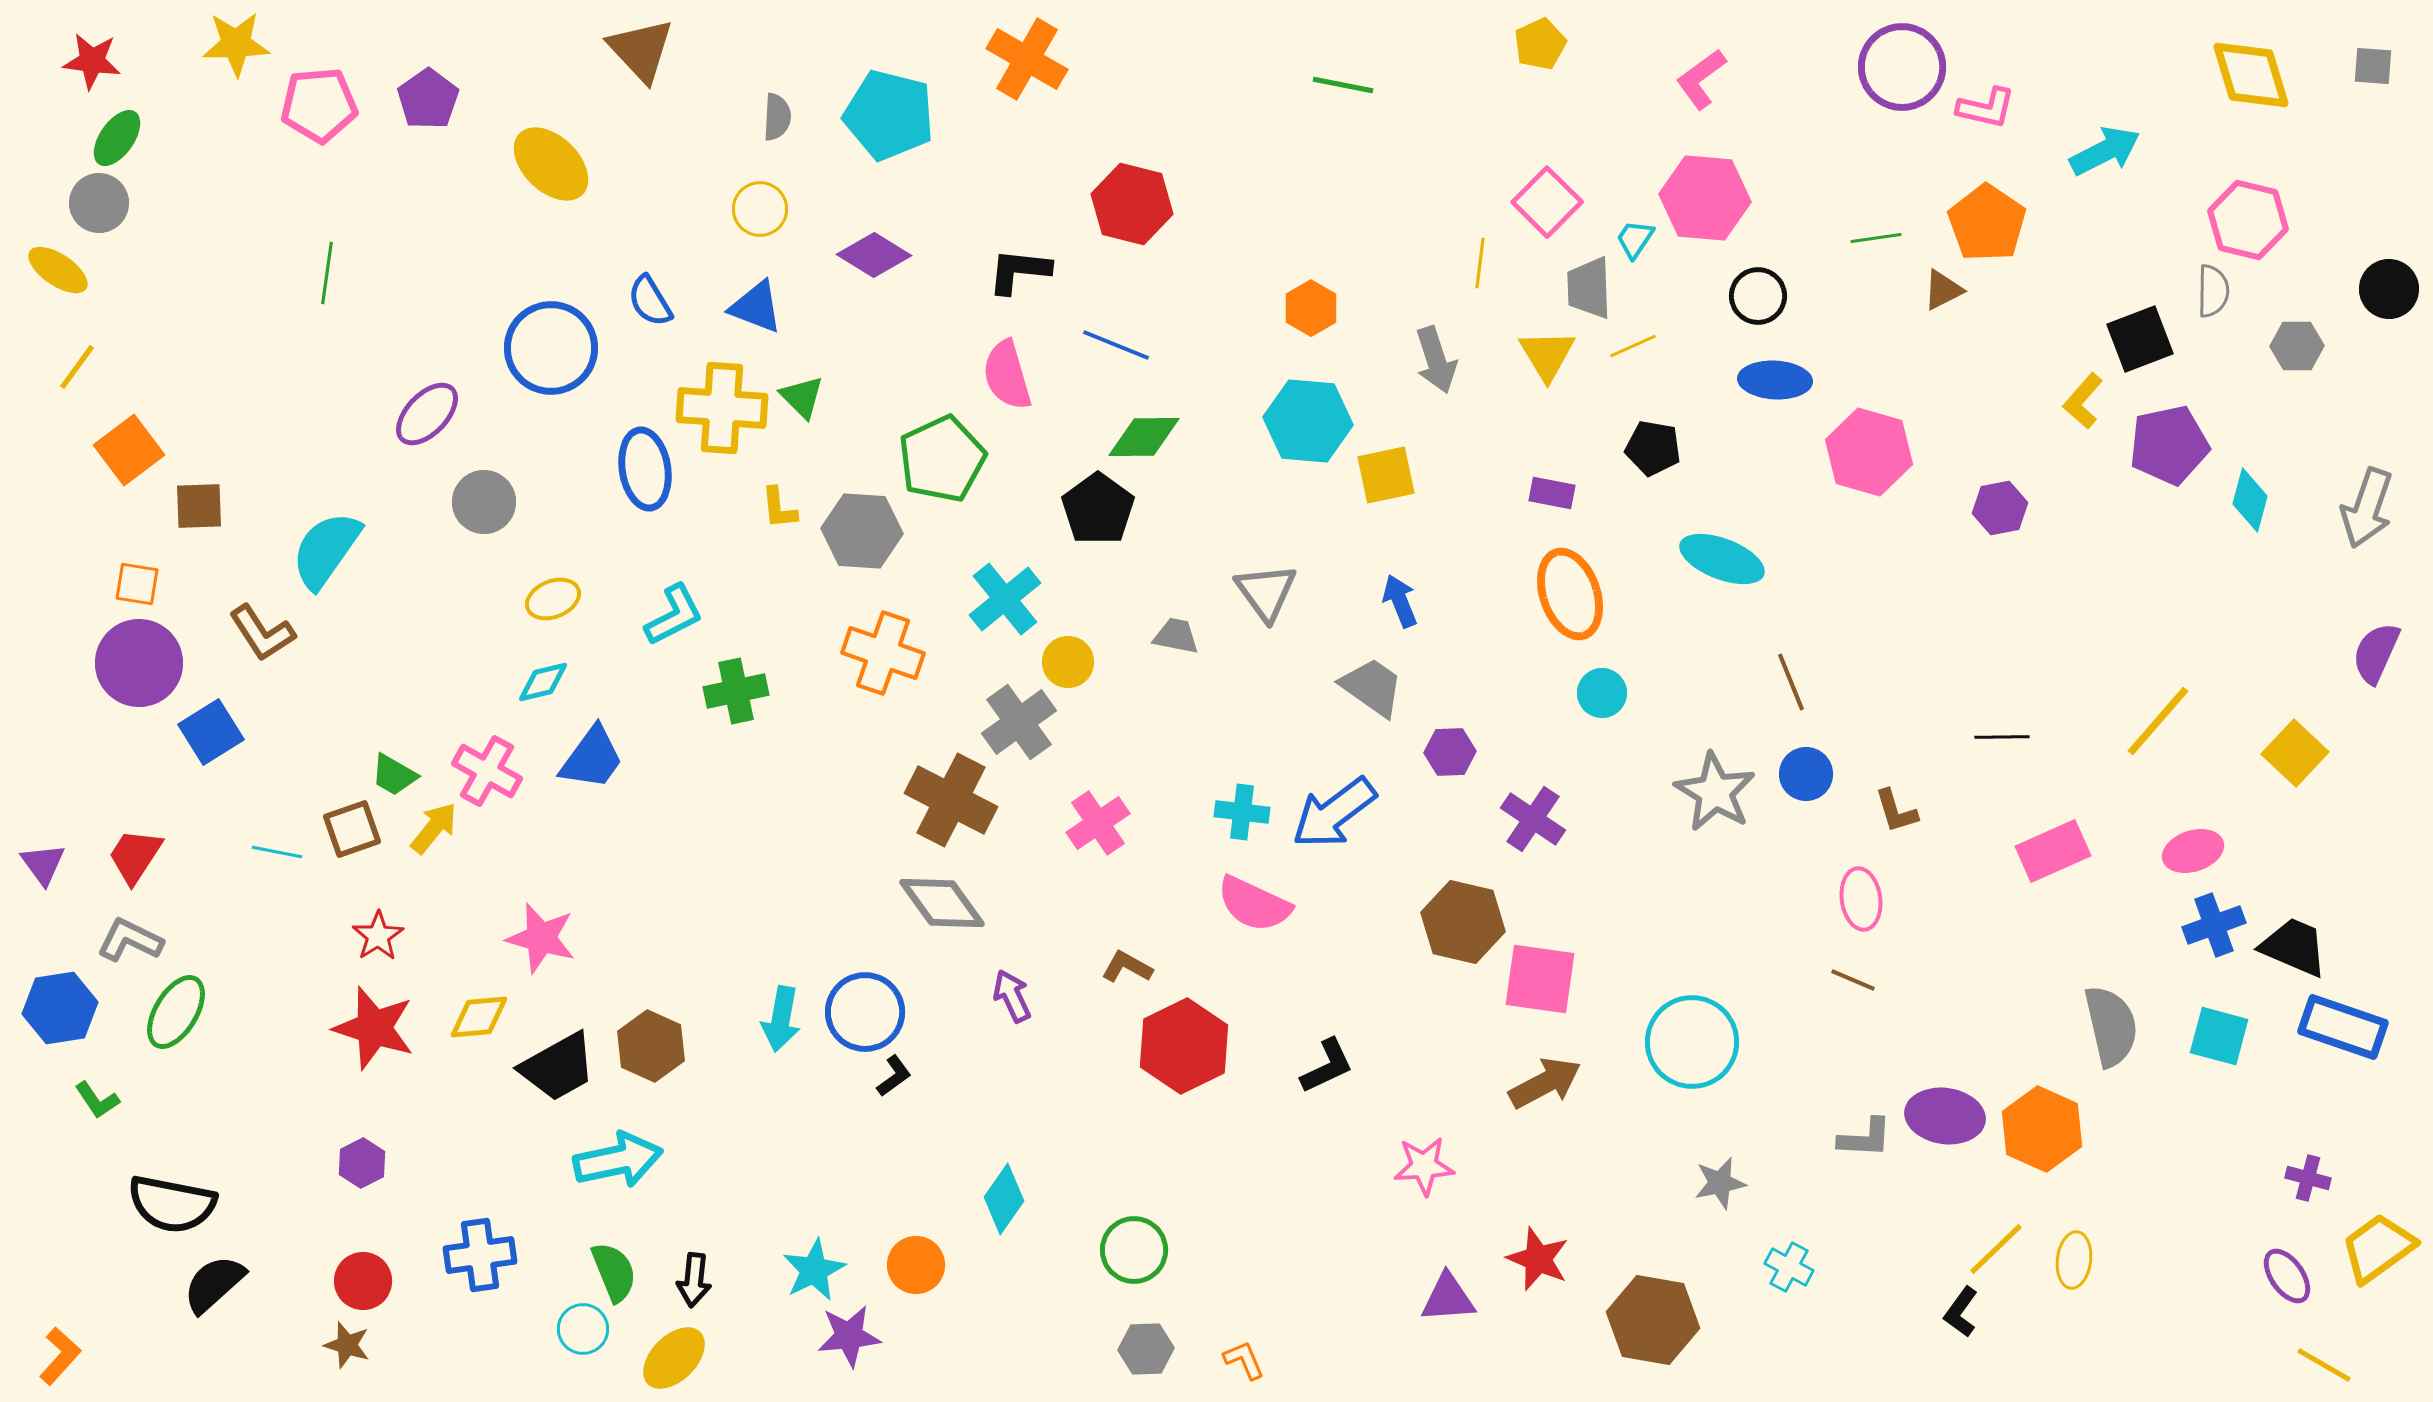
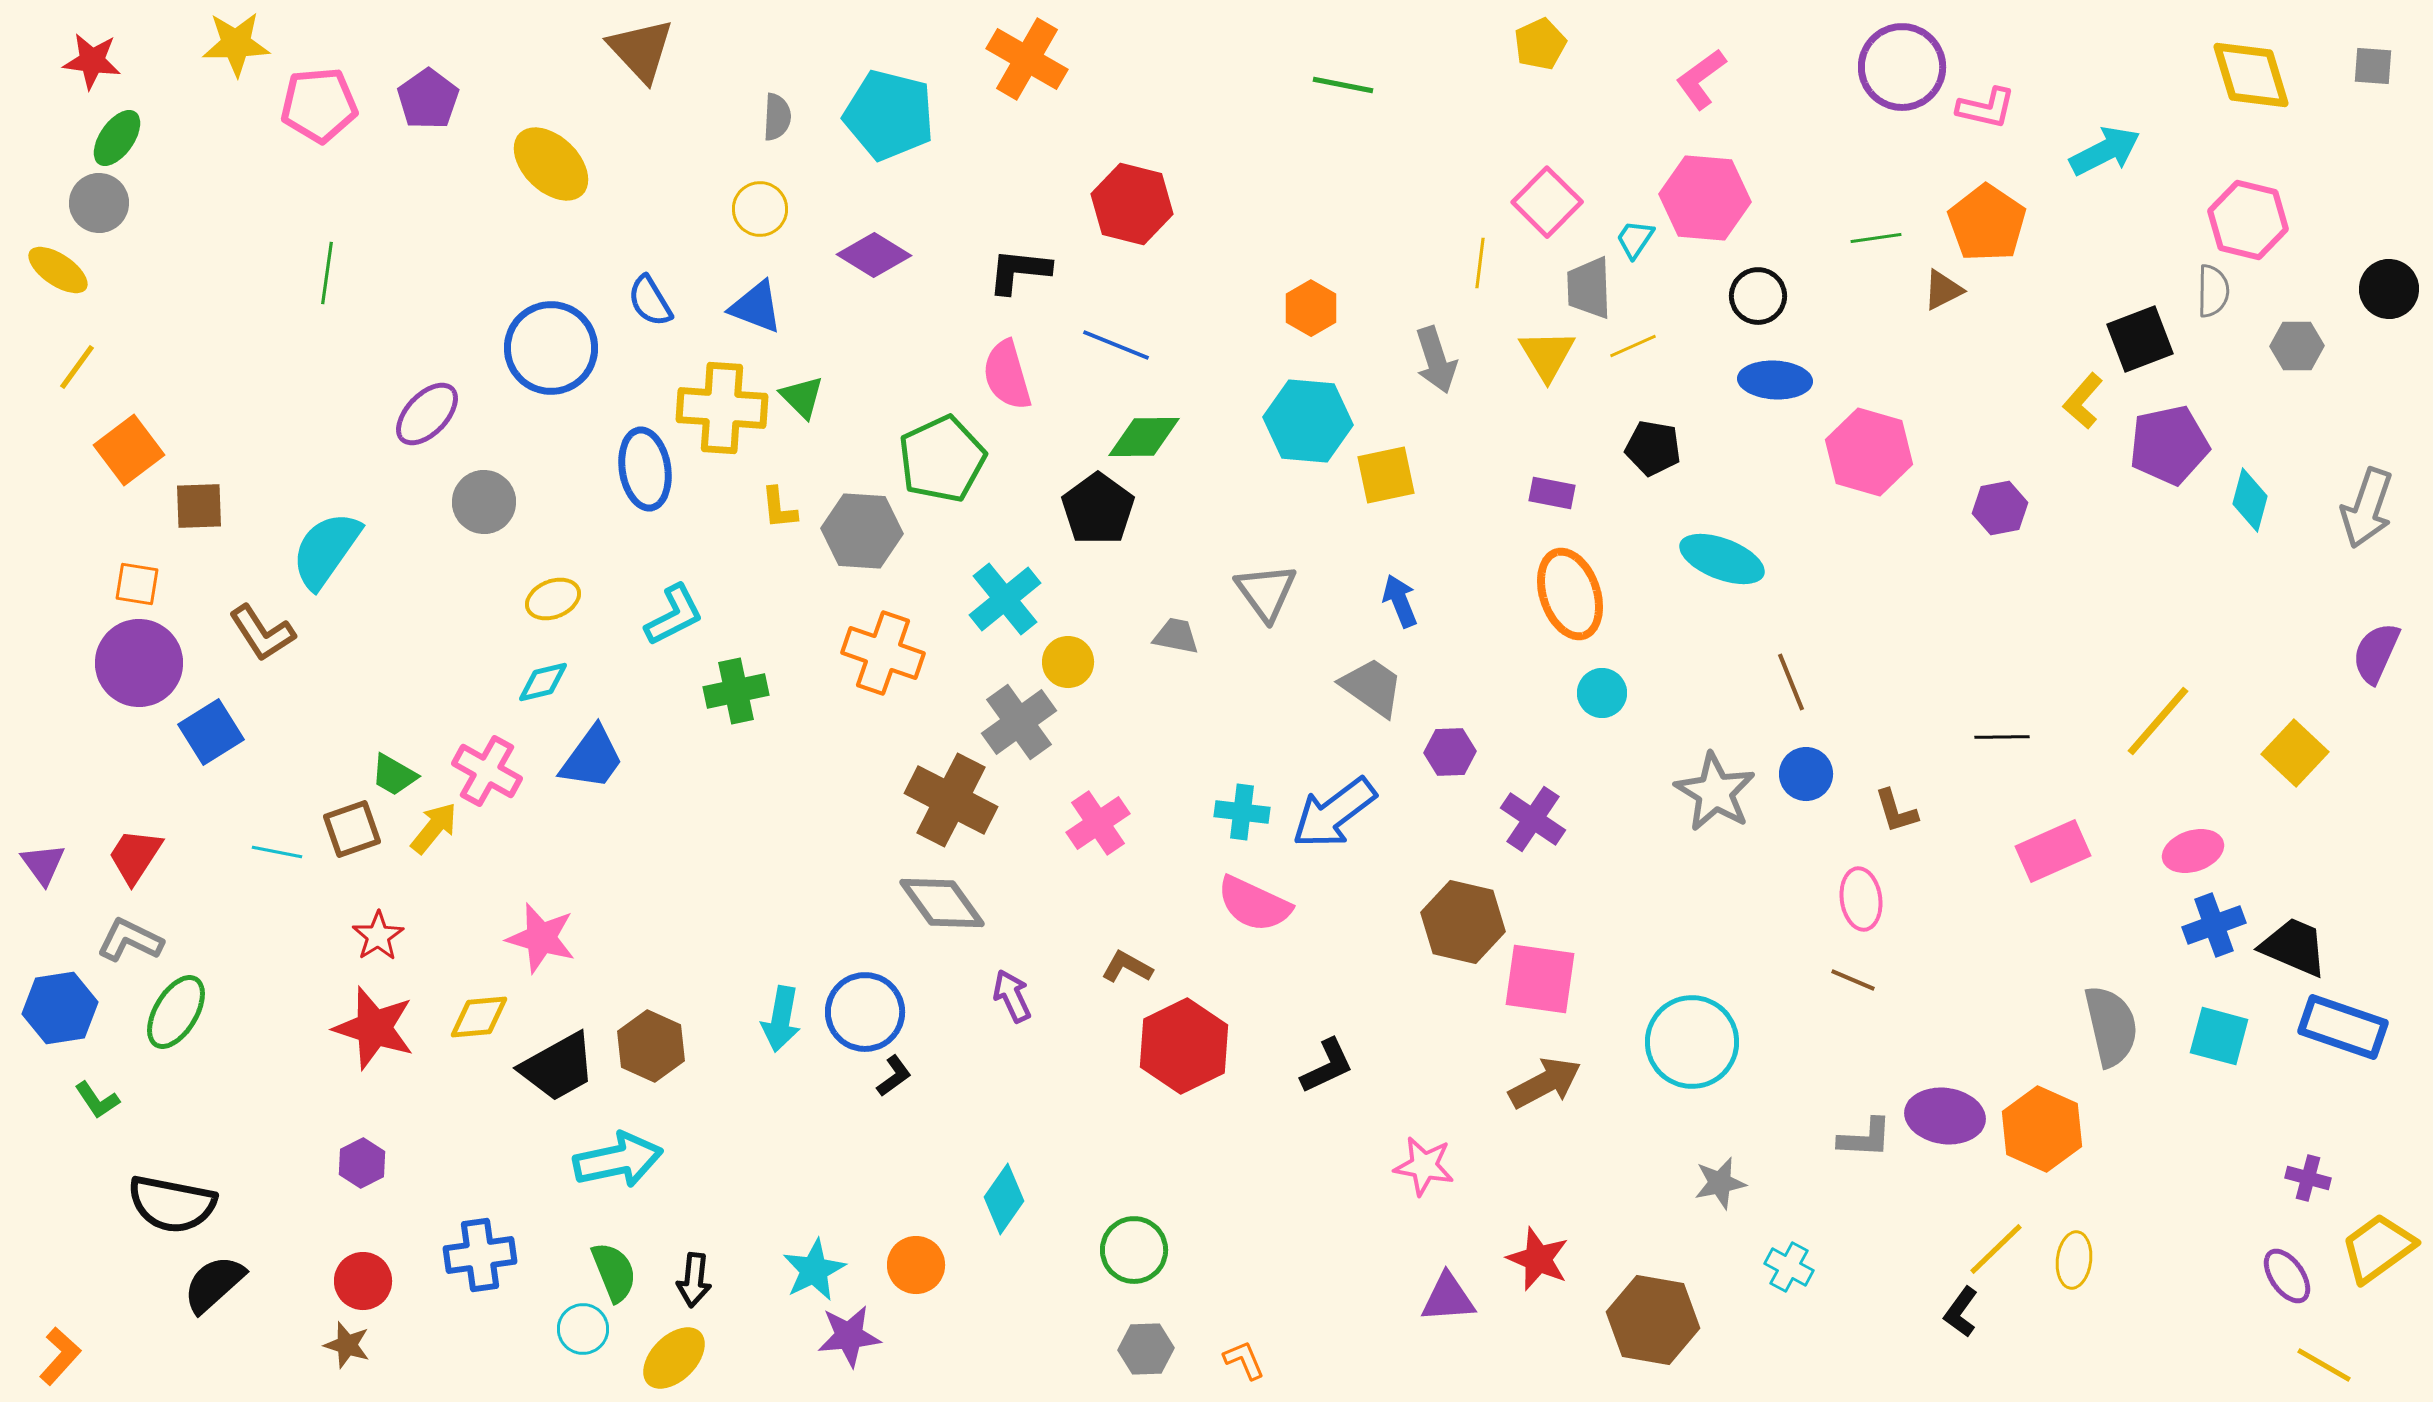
pink star at (1424, 1166): rotated 14 degrees clockwise
